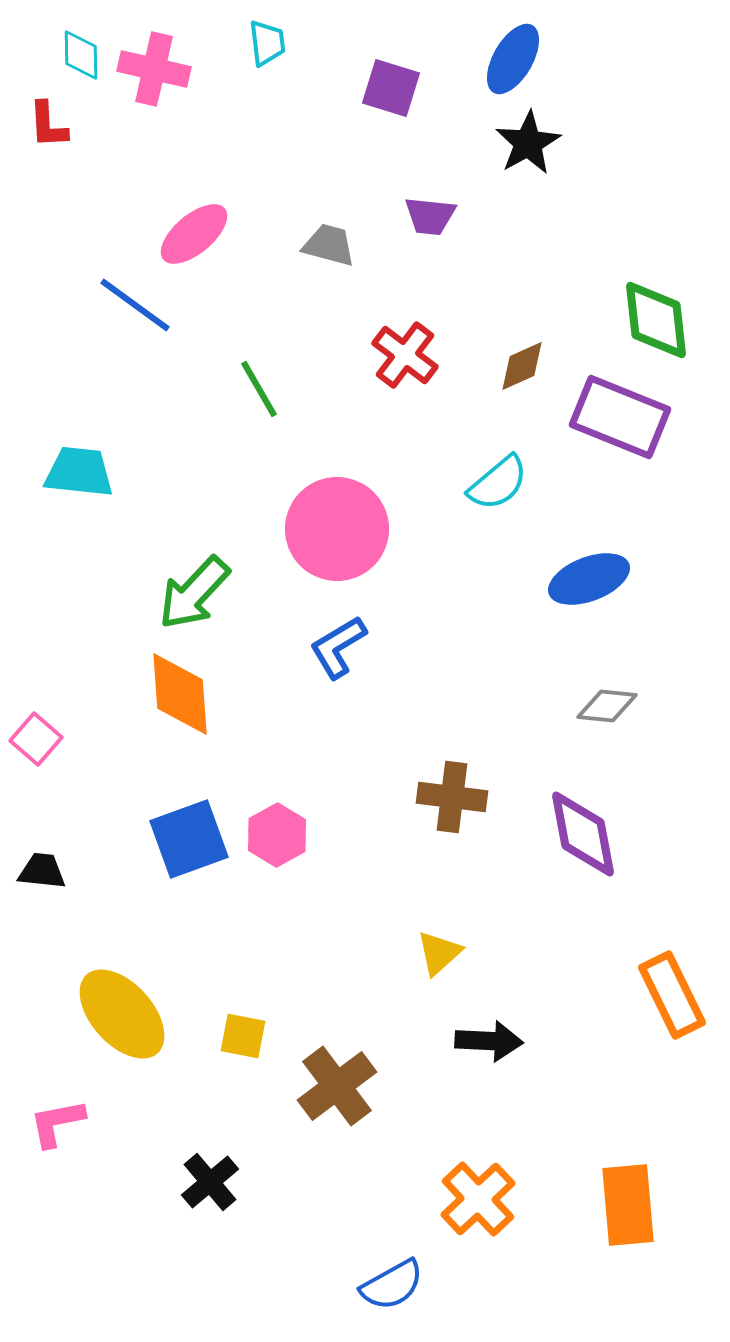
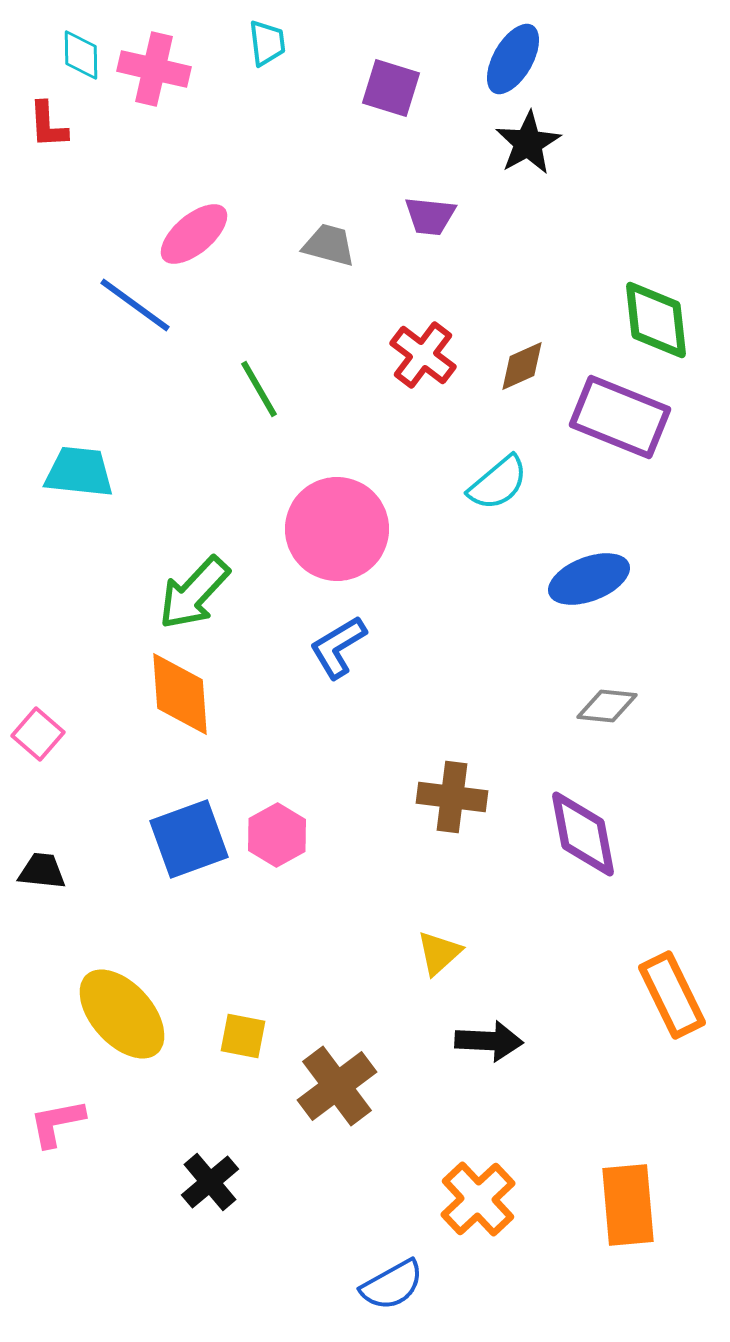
red cross at (405, 355): moved 18 px right
pink square at (36, 739): moved 2 px right, 5 px up
